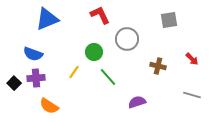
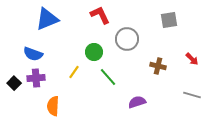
orange semicircle: moved 4 px right; rotated 60 degrees clockwise
